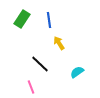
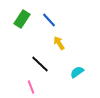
blue line: rotated 35 degrees counterclockwise
